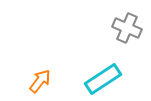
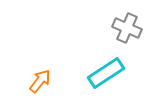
cyan rectangle: moved 3 px right, 6 px up
